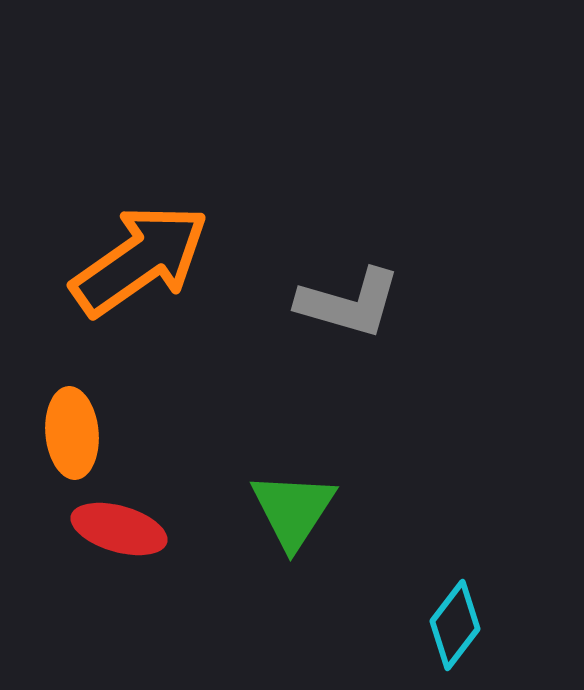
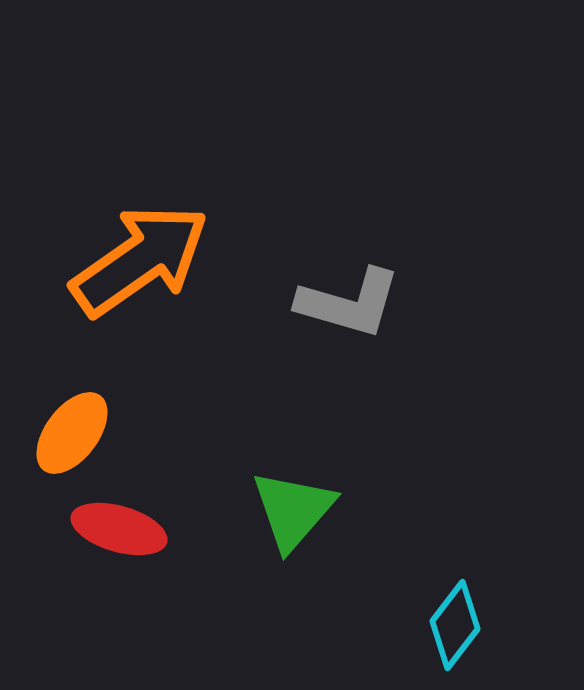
orange ellipse: rotated 42 degrees clockwise
green triangle: rotated 8 degrees clockwise
